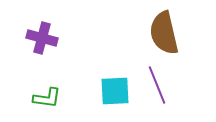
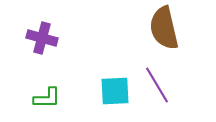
brown semicircle: moved 5 px up
purple line: rotated 9 degrees counterclockwise
green L-shape: rotated 8 degrees counterclockwise
